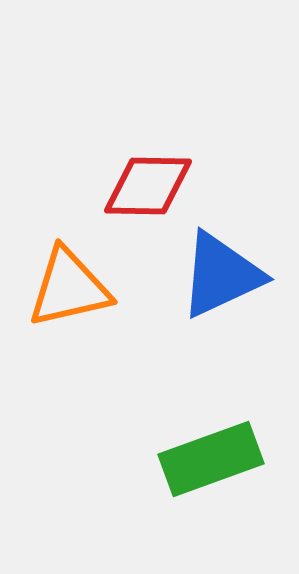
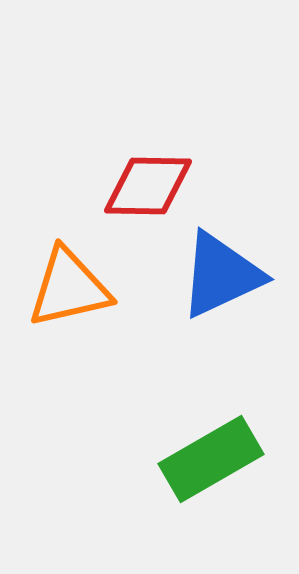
green rectangle: rotated 10 degrees counterclockwise
